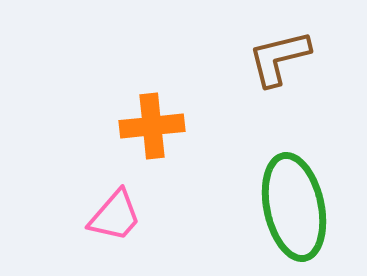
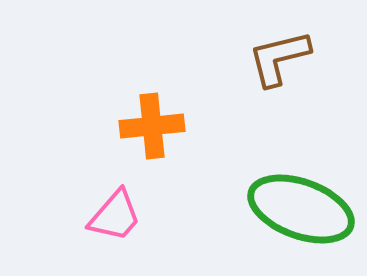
green ellipse: moved 7 px right, 2 px down; rotated 58 degrees counterclockwise
